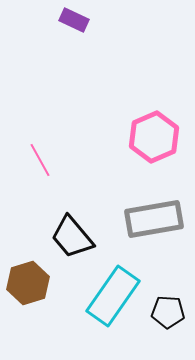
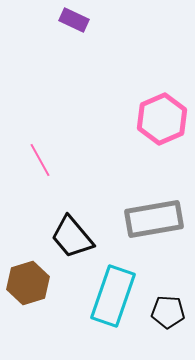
pink hexagon: moved 8 px right, 18 px up
cyan rectangle: rotated 16 degrees counterclockwise
